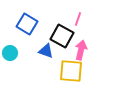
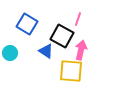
blue triangle: rotated 14 degrees clockwise
